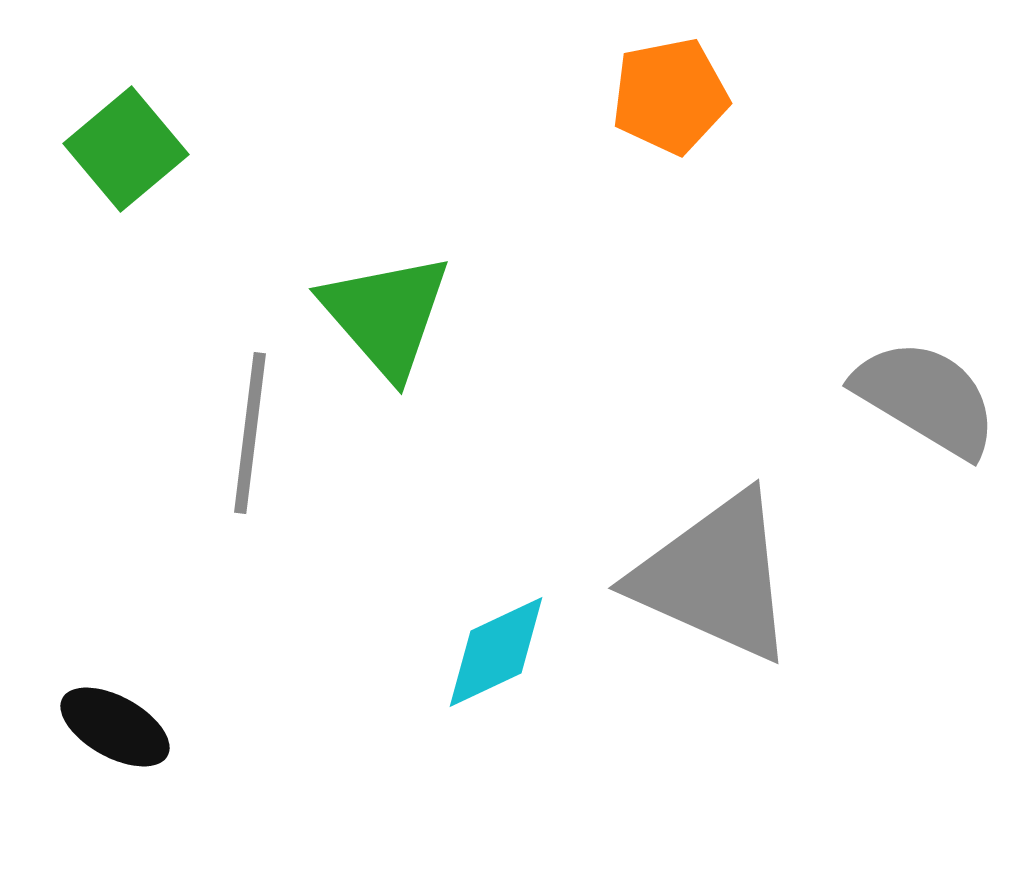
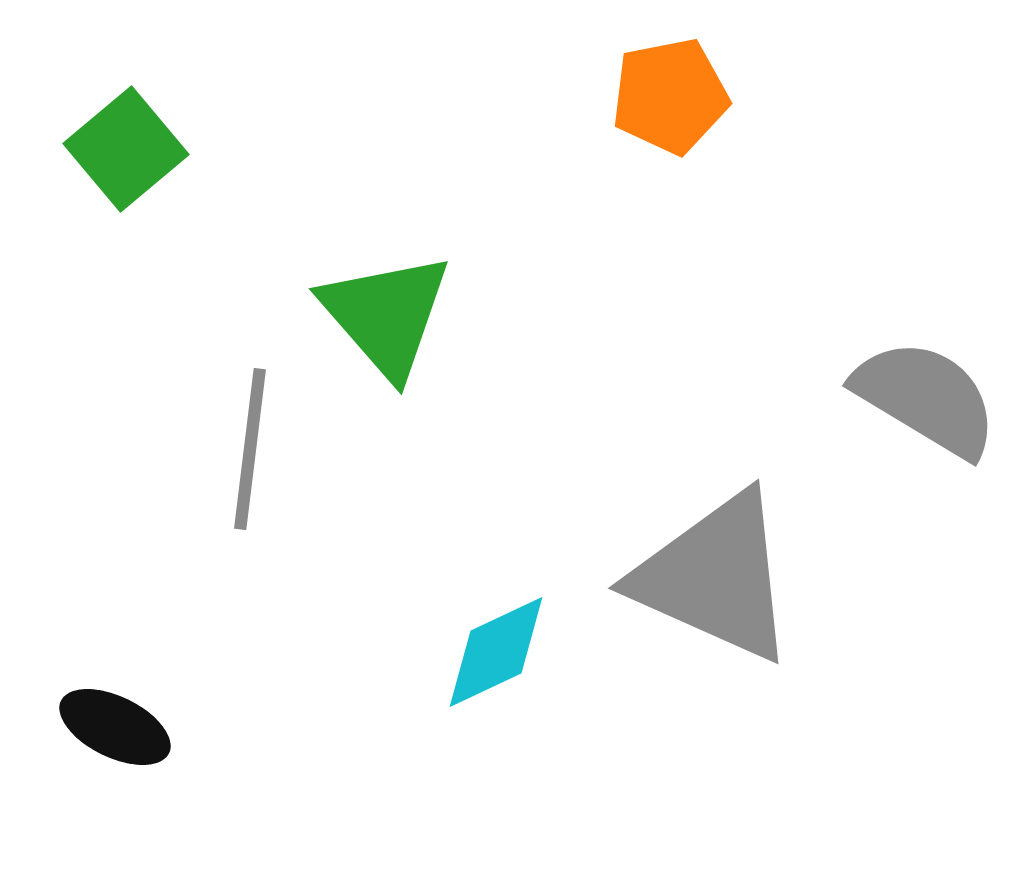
gray line: moved 16 px down
black ellipse: rotated 3 degrees counterclockwise
